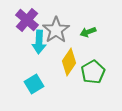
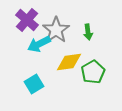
green arrow: rotated 77 degrees counterclockwise
cyan arrow: moved 2 px down; rotated 60 degrees clockwise
yellow diamond: rotated 48 degrees clockwise
